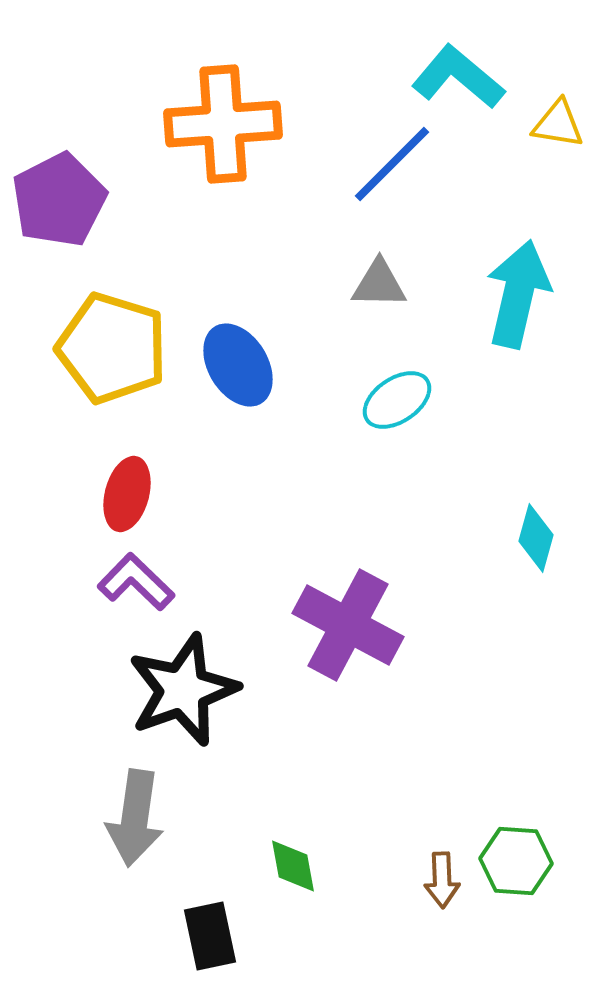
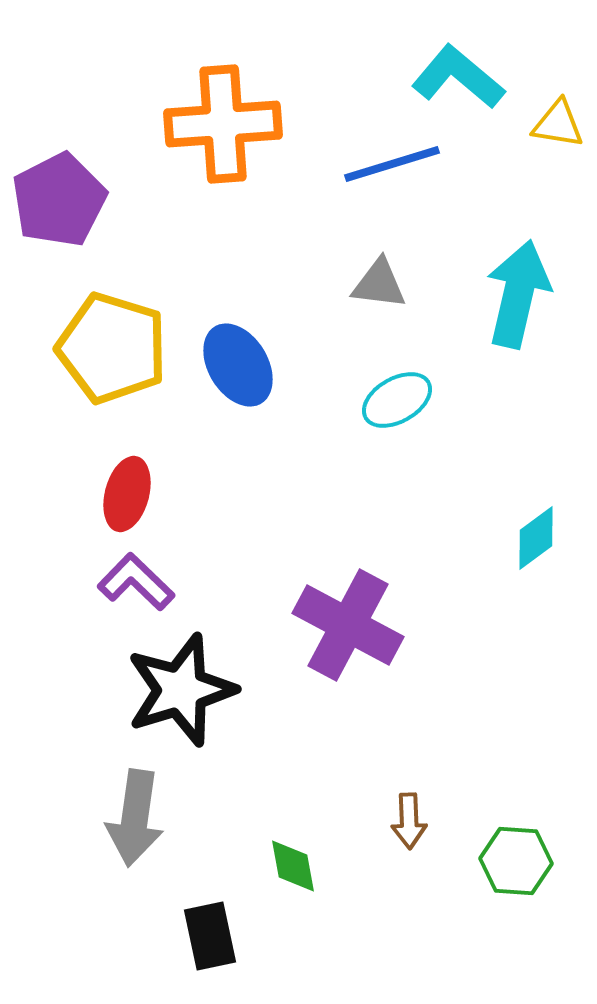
blue line: rotated 28 degrees clockwise
gray triangle: rotated 6 degrees clockwise
cyan ellipse: rotated 4 degrees clockwise
cyan diamond: rotated 38 degrees clockwise
black star: moved 2 px left; rotated 3 degrees clockwise
brown arrow: moved 33 px left, 59 px up
